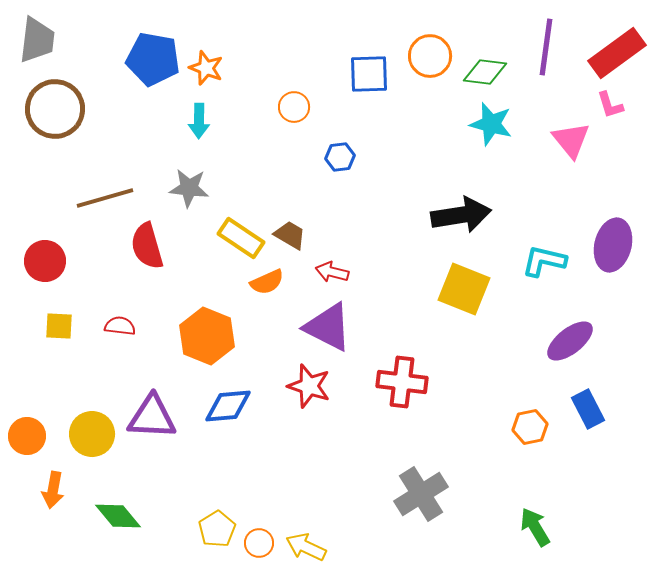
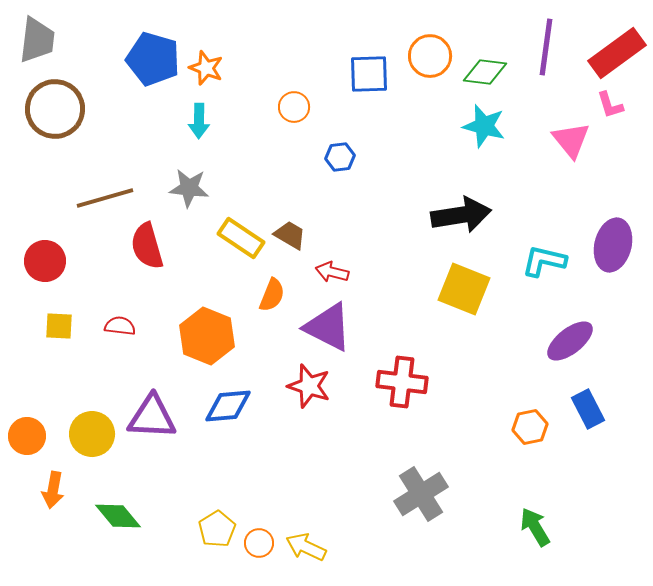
blue pentagon at (153, 59): rotated 6 degrees clockwise
cyan star at (491, 124): moved 7 px left, 2 px down
orange semicircle at (267, 282): moved 5 px right, 13 px down; rotated 44 degrees counterclockwise
